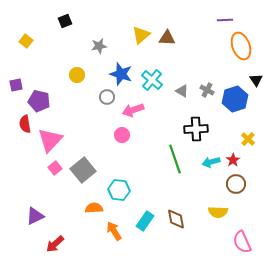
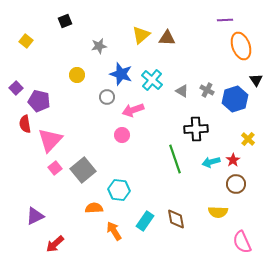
purple square: moved 3 px down; rotated 32 degrees counterclockwise
